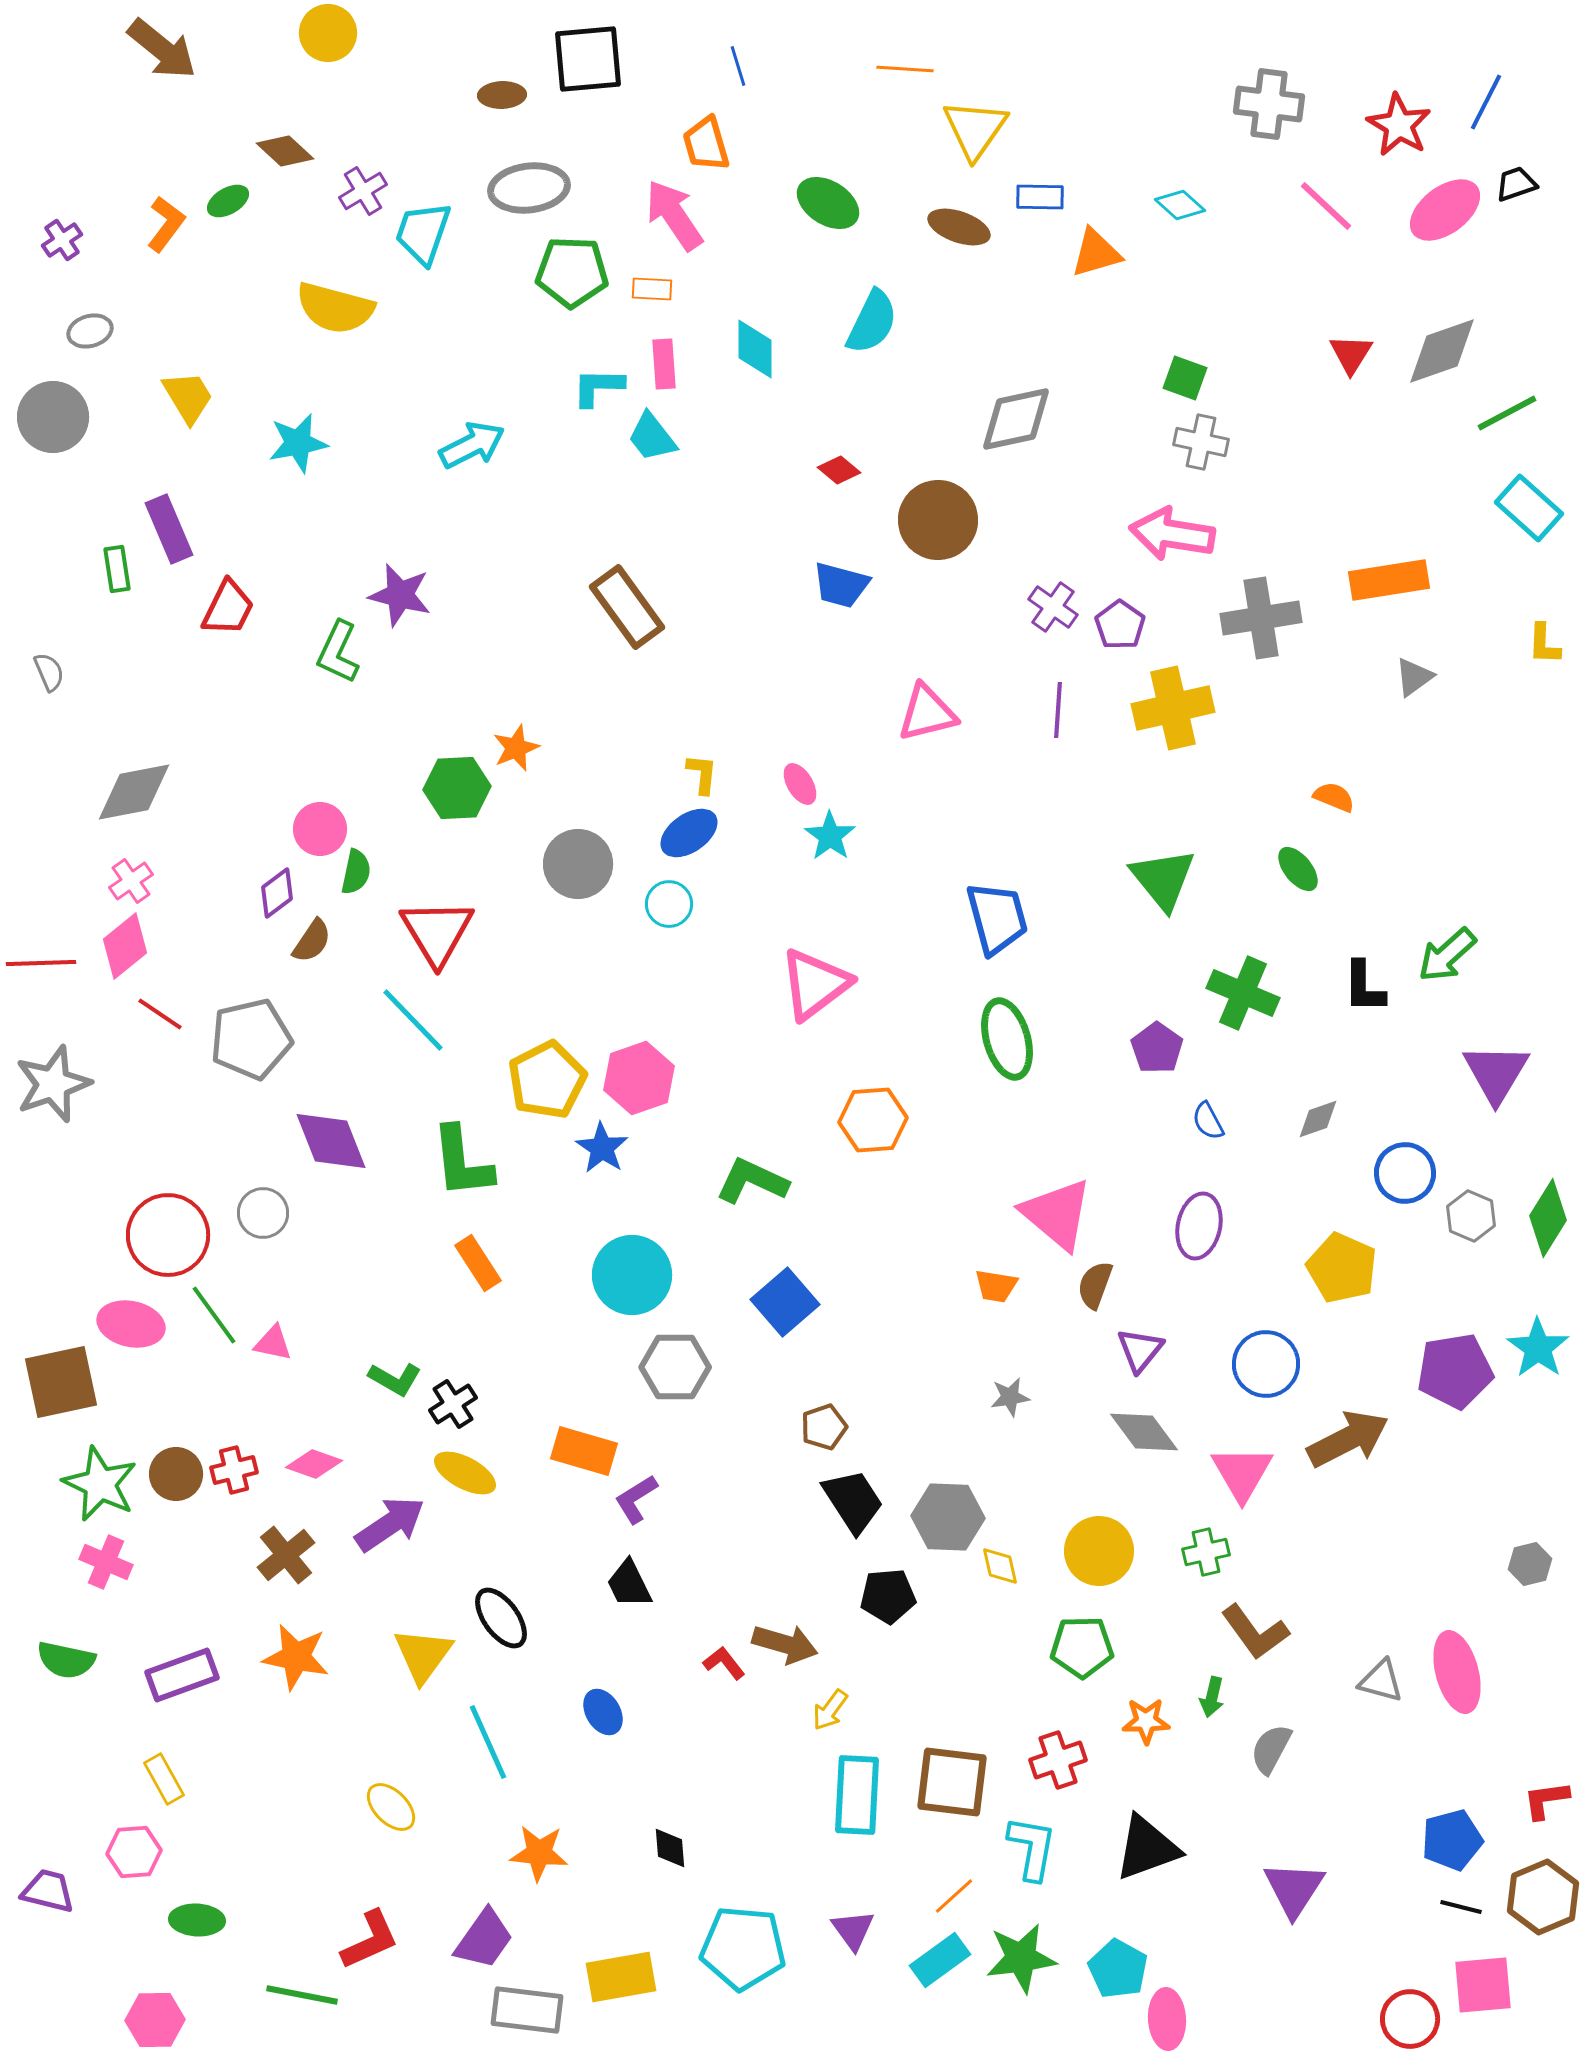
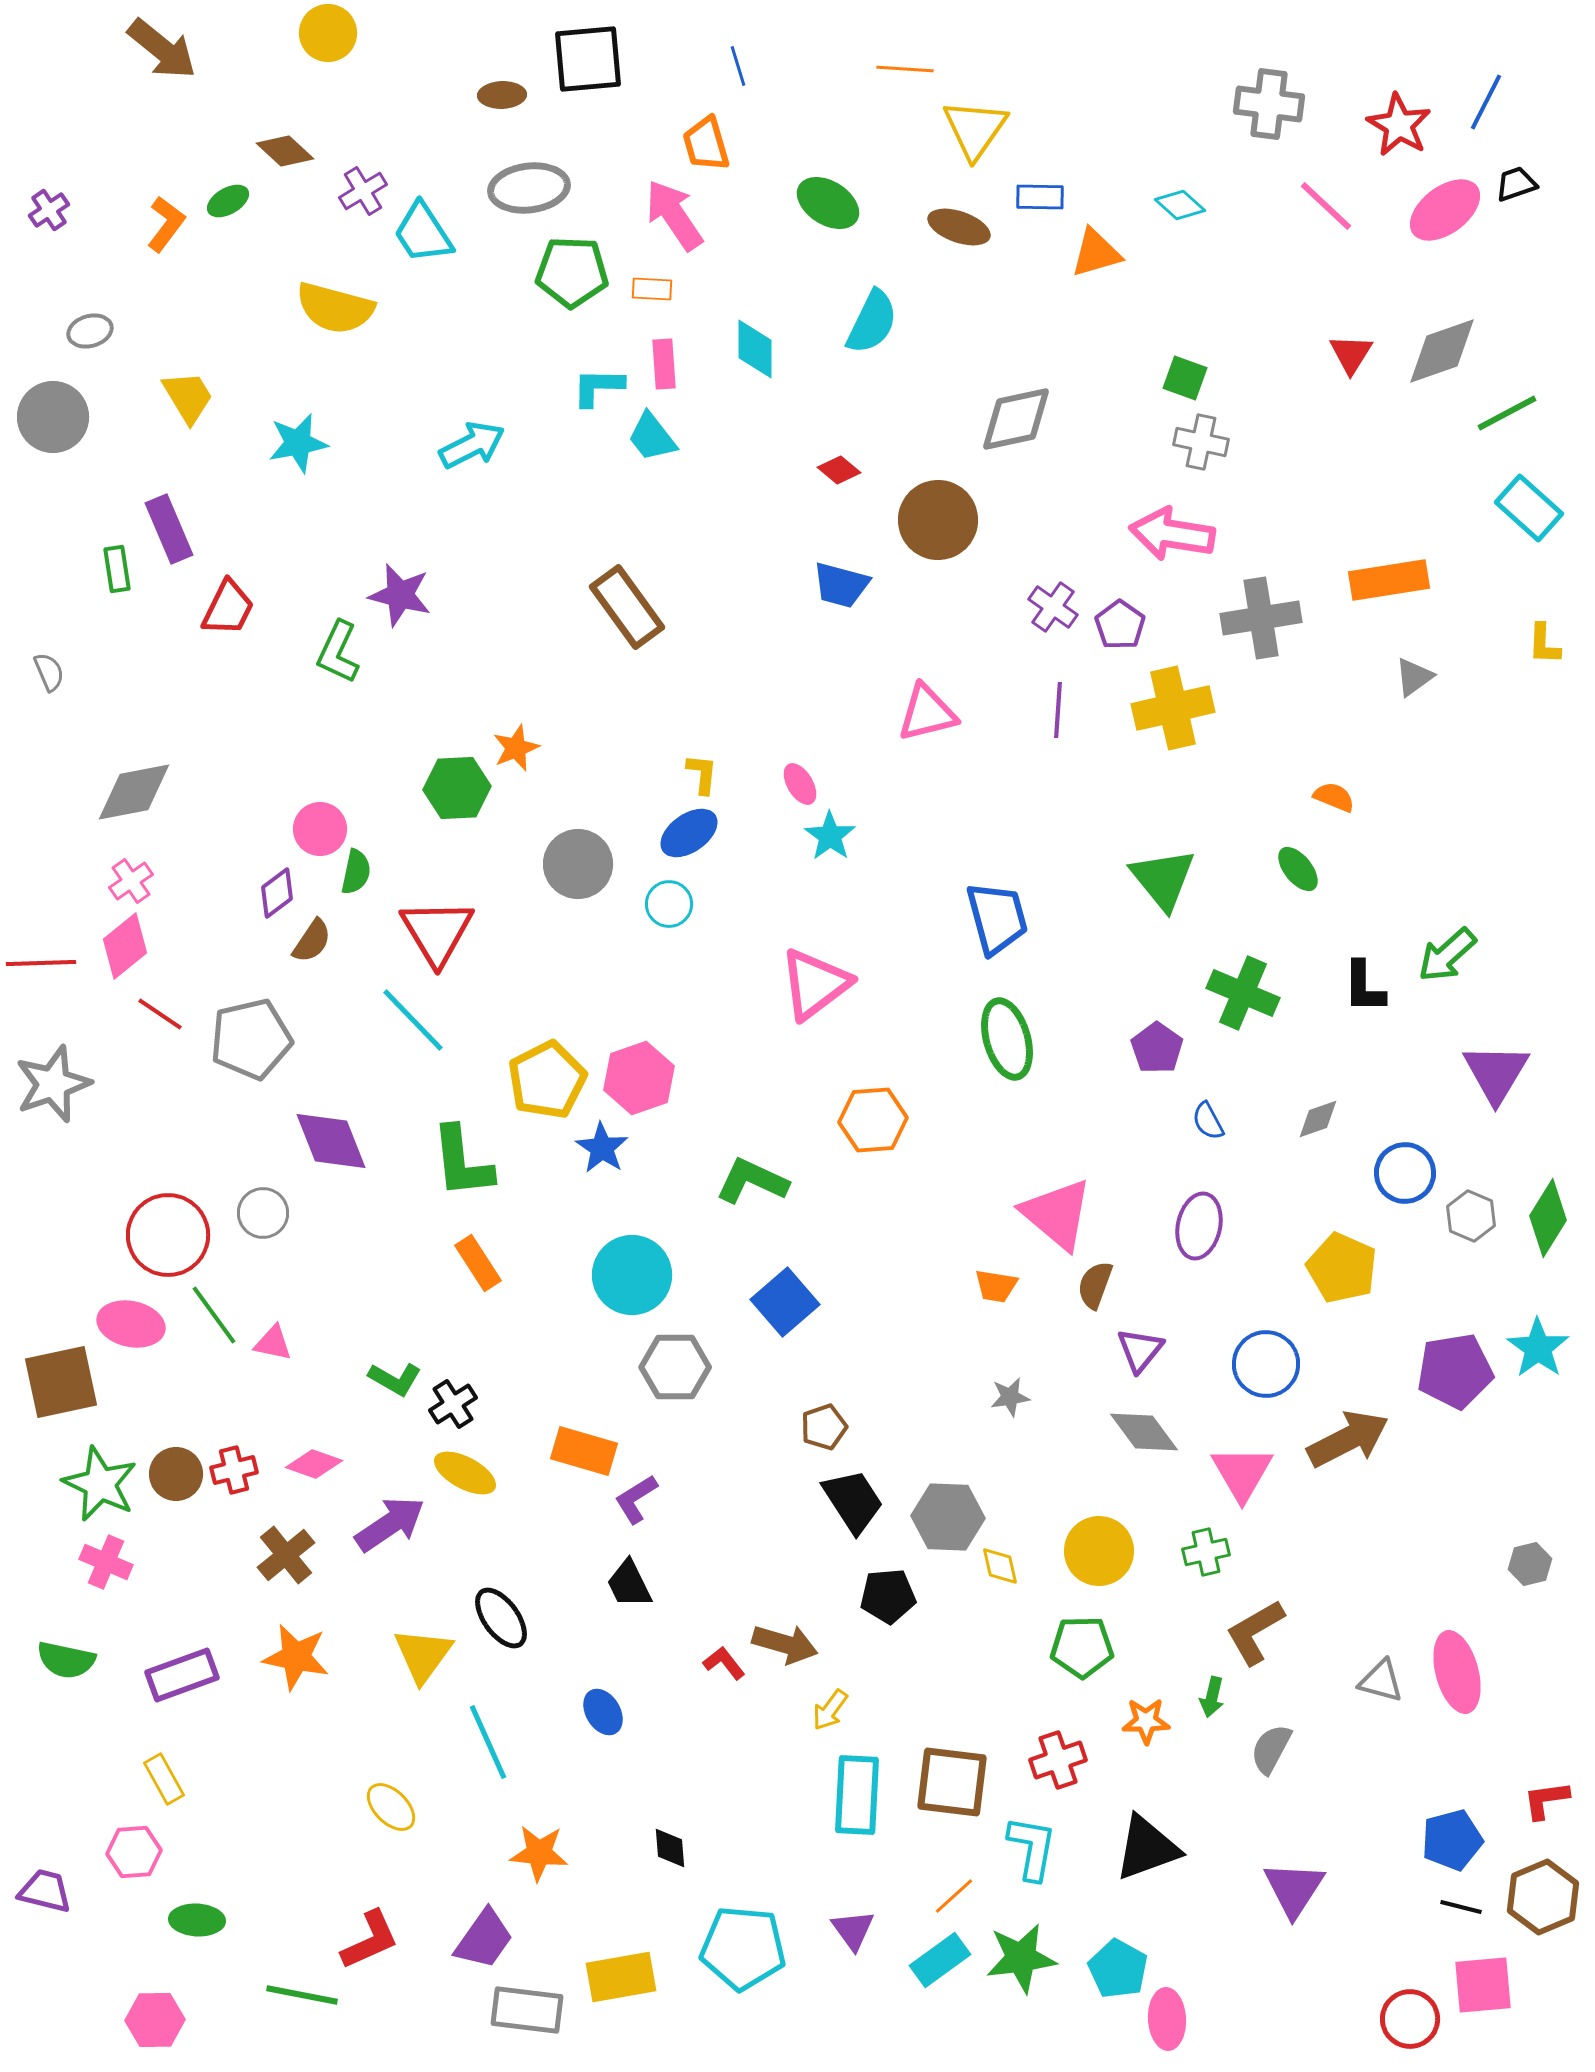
cyan trapezoid at (423, 233): rotated 52 degrees counterclockwise
purple cross at (62, 240): moved 13 px left, 30 px up
brown L-shape at (1255, 1632): rotated 96 degrees clockwise
purple trapezoid at (48, 1891): moved 3 px left
